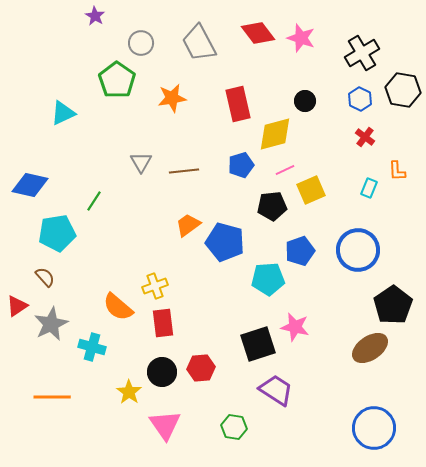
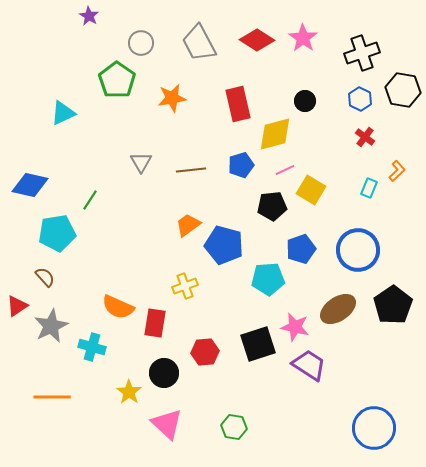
purple star at (95, 16): moved 6 px left
red diamond at (258, 33): moved 1 px left, 7 px down; rotated 20 degrees counterclockwise
pink star at (301, 38): moved 2 px right; rotated 16 degrees clockwise
black cross at (362, 53): rotated 12 degrees clockwise
brown line at (184, 171): moved 7 px right, 1 px up
orange L-shape at (397, 171): rotated 130 degrees counterclockwise
yellow square at (311, 190): rotated 36 degrees counterclockwise
green line at (94, 201): moved 4 px left, 1 px up
blue pentagon at (225, 242): moved 1 px left, 3 px down
blue pentagon at (300, 251): moved 1 px right, 2 px up
yellow cross at (155, 286): moved 30 px right
orange semicircle at (118, 307): rotated 16 degrees counterclockwise
red rectangle at (163, 323): moved 8 px left; rotated 16 degrees clockwise
gray star at (51, 324): moved 2 px down
brown ellipse at (370, 348): moved 32 px left, 39 px up
red hexagon at (201, 368): moved 4 px right, 16 px up
black circle at (162, 372): moved 2 px right, 1 px down
purple trapezoid at (276, 390): moved 33 px right, 25 px up
pink triangle at (165, 425): moved 2 px right, 1 px up; rotated 12 degrees counterclockwise
